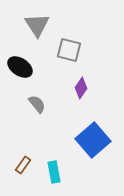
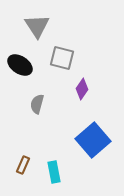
gray triangle: moved 1 px down
gray square: moved 7 px left, 8 px down
black ellipse: moved 2 px up
purple diamond: moved 1 px right, 1 px down
gray semicircle: rotated 126 degrees counterclockwise
brown rectangle: rotated 12 degrees counterclockwise
